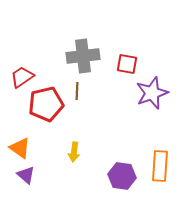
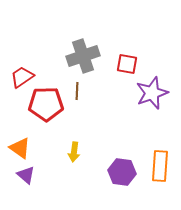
gray cross: rotated 12 degrees counterclockwise
red pentagon: rotated 12 degrees clockwise
purple hexagon: moved 4 px up
